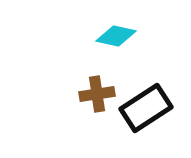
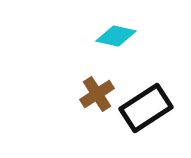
brown cross: rotated 24 degrees counterclockwise
